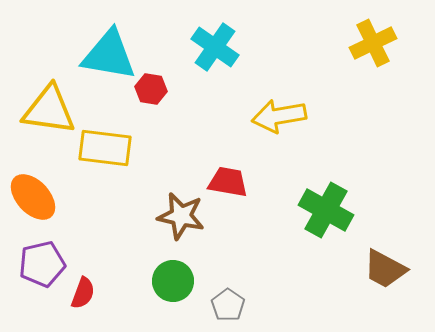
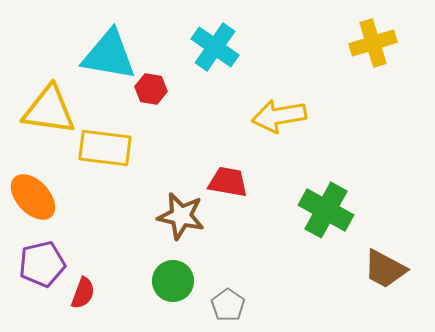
yellow cross: rotated 9 degrees clockwise
